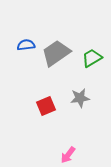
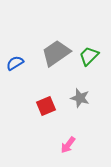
blue semicircle: moved 11 px left, 18 px down; rotated 24 degrees counterclockwise
green trapezoid: moved 3 px left, 2 px up; rotated 15 degrees counterclockwise
gray star: rotated 24 degrees clockwise
pink arrow: moved 10 px up
